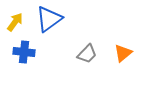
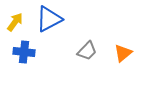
blue triangle: rotated 8 degrees clockwise
gray trapezoid: moved 3 px up
